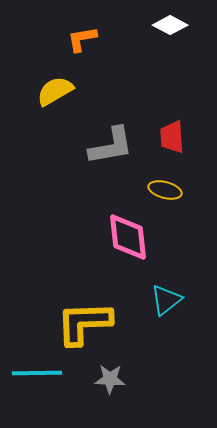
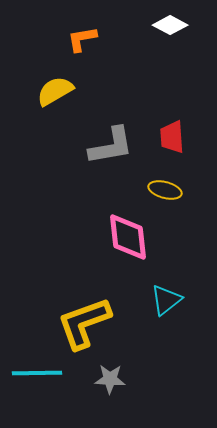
yellow L-shape: rotated 18 degrees counterclockwise
